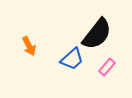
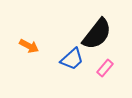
orange arrow: rotated 36 degrees counterclockwise
pink rectangle: moved 2 px left, 1 px down
